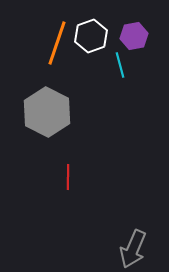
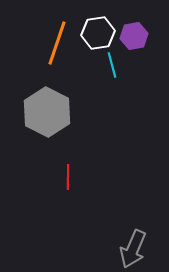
white hexagon: moved 7 px right, 3 px up; rotated 12 degrees clockwise
cyan line: moved 8 px left
